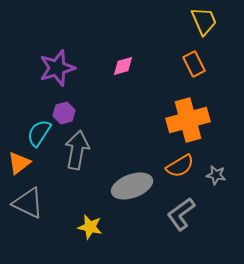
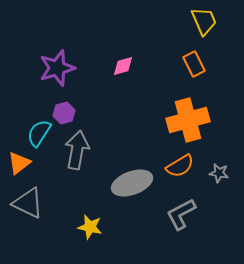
gray star: moved 3 px right, 2 px up
gray ellipse: moved 3 px up
gray L-shape: rotated 8 degrees clockwise
